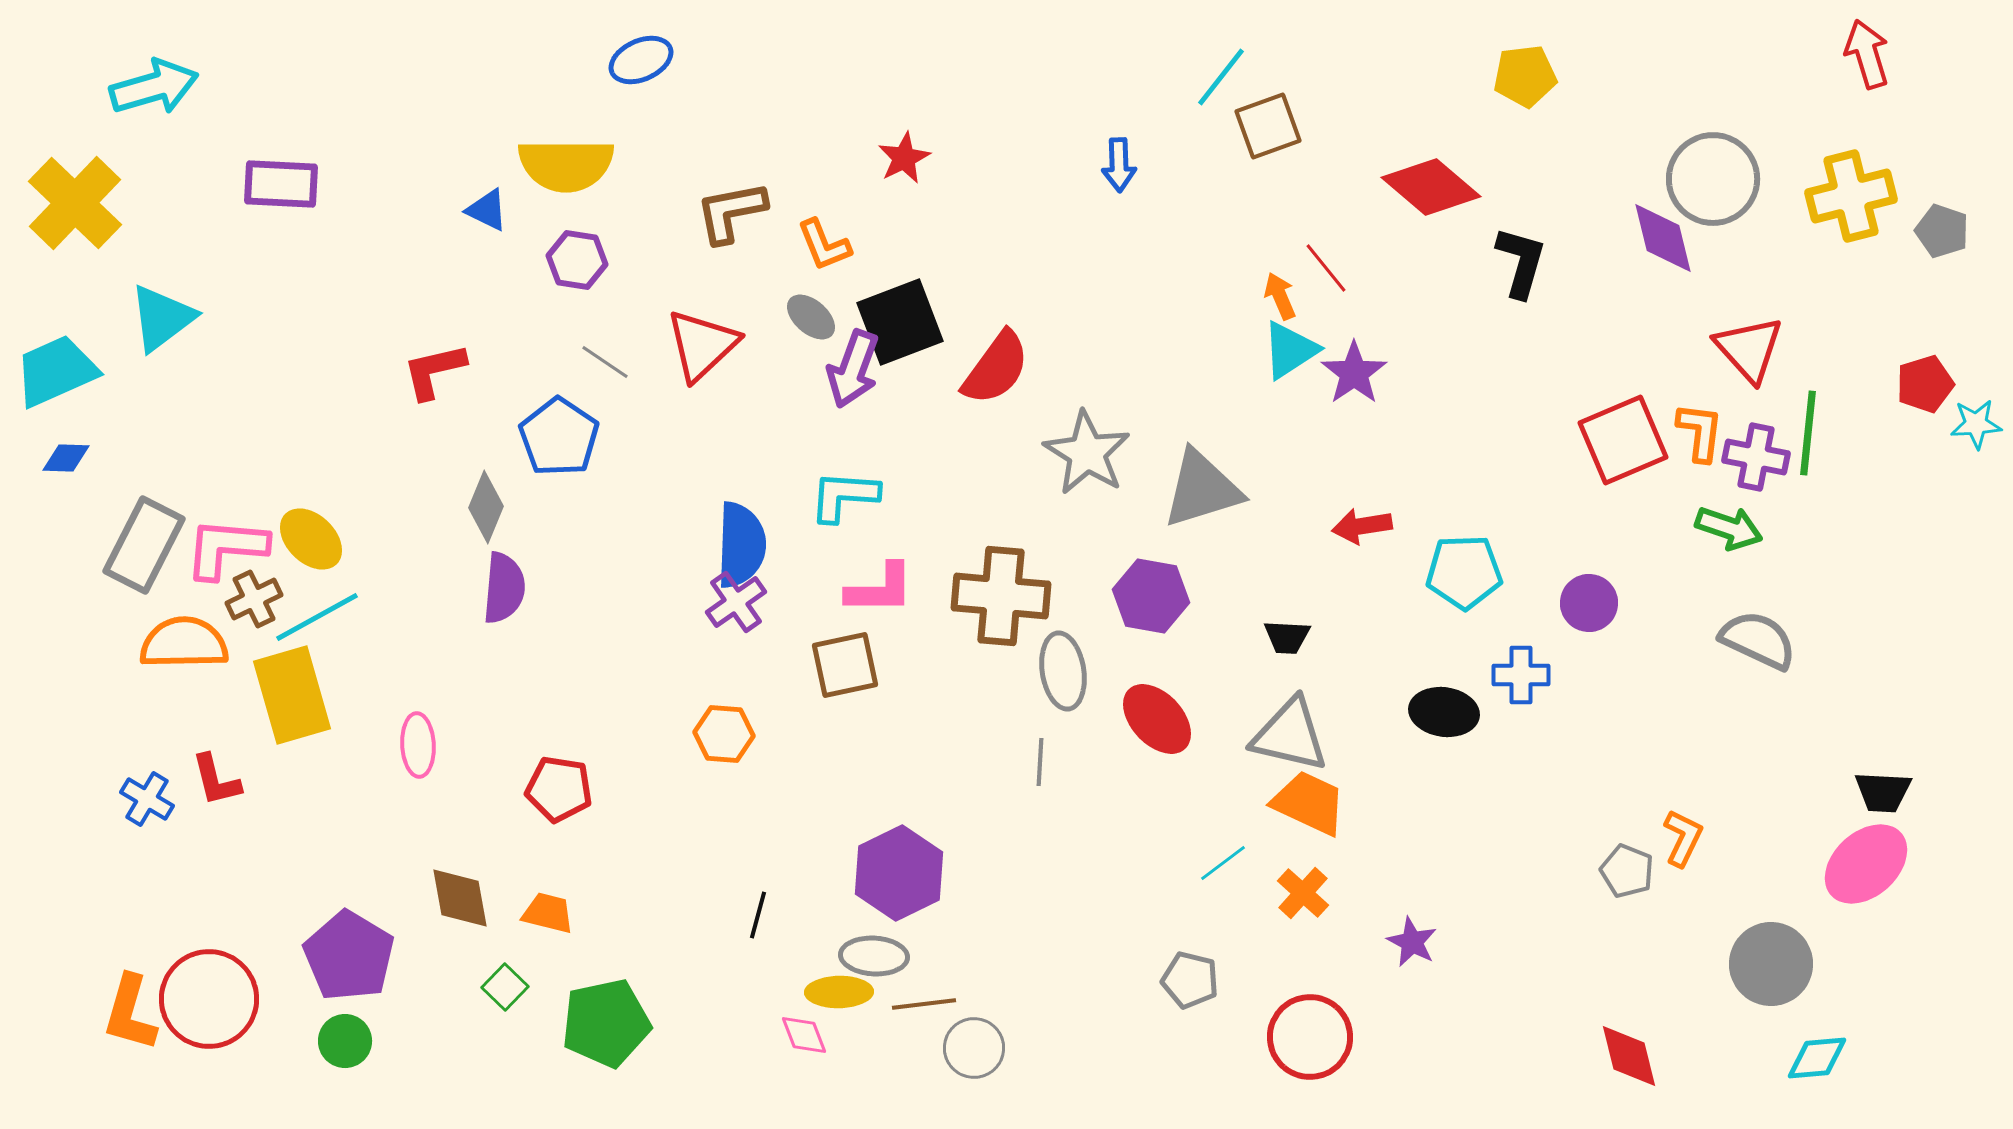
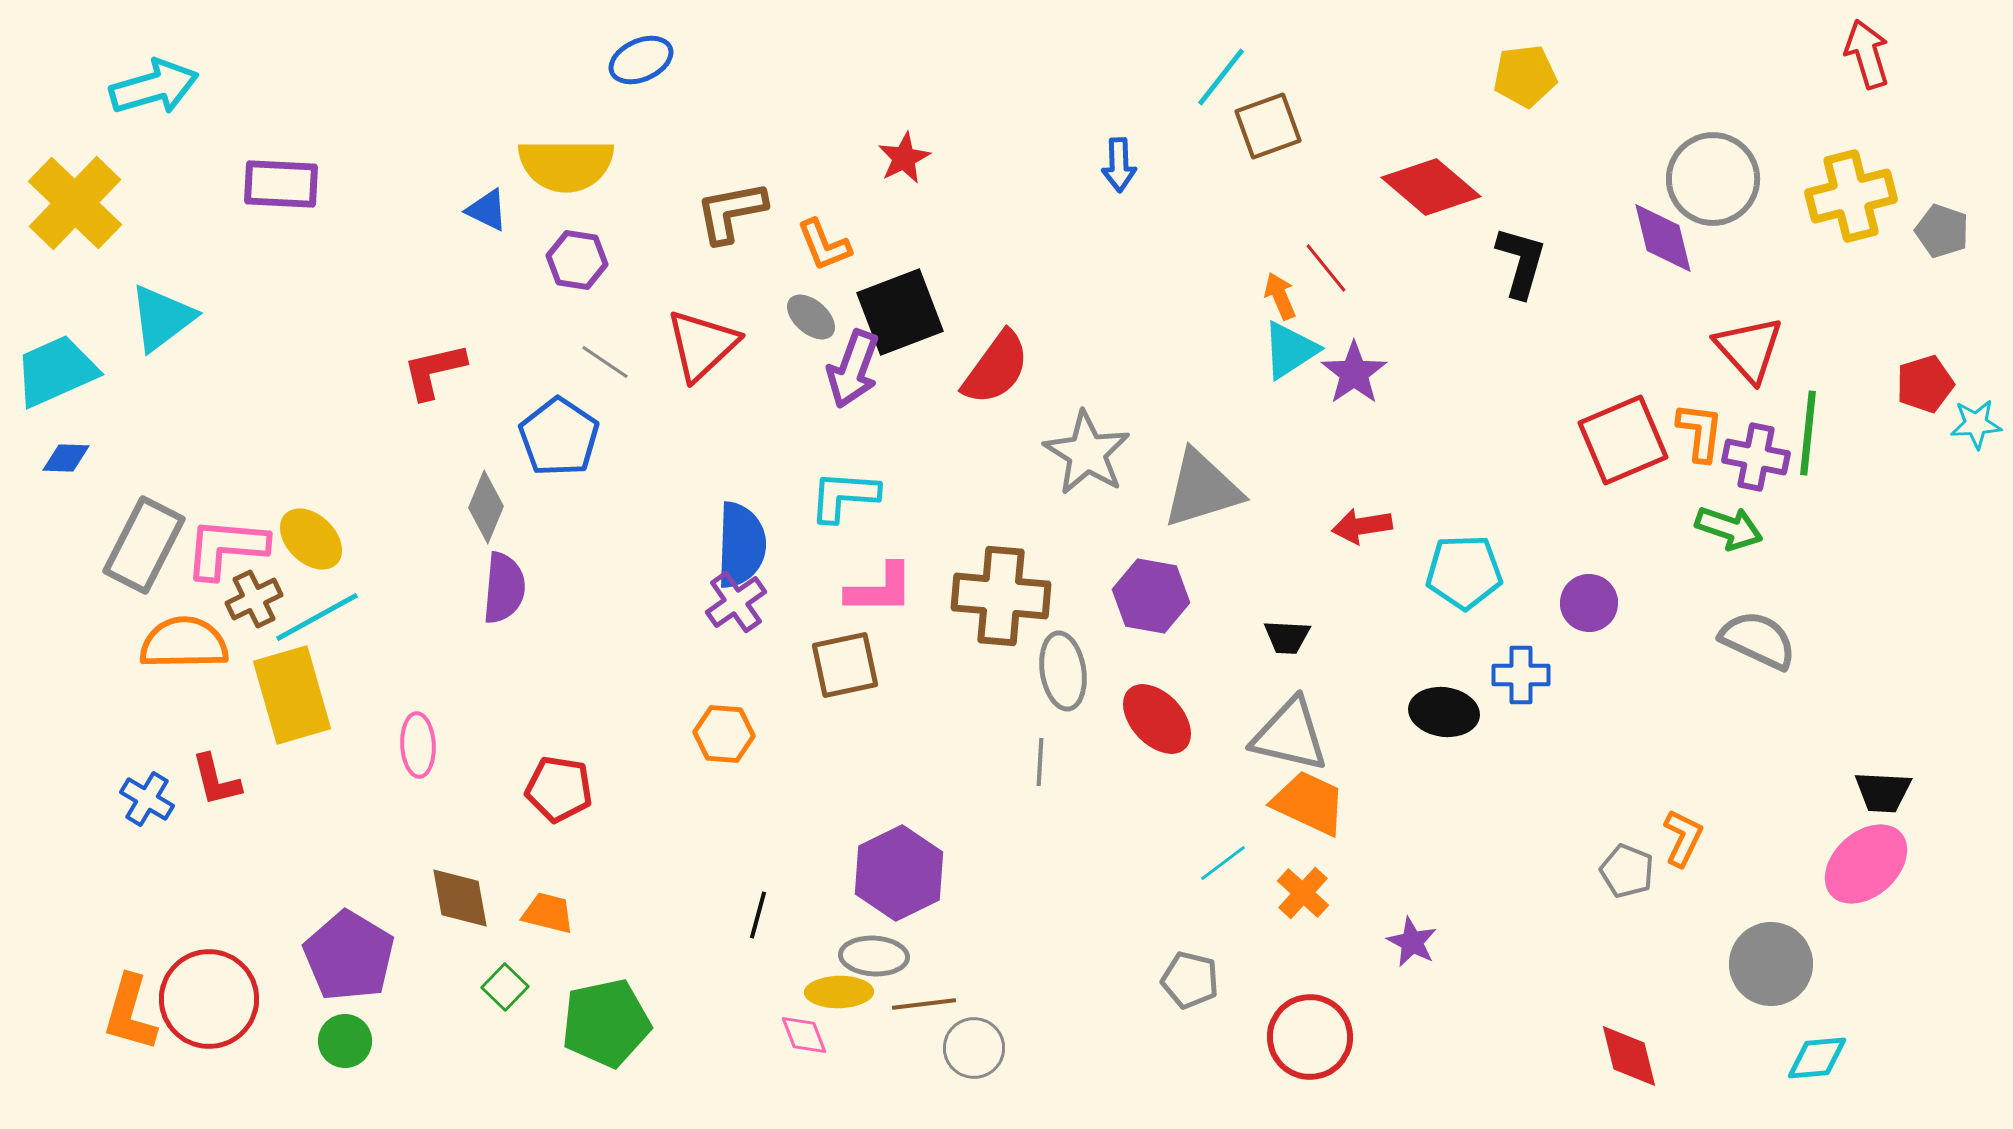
black square at (900, 322): moved 10 px up
